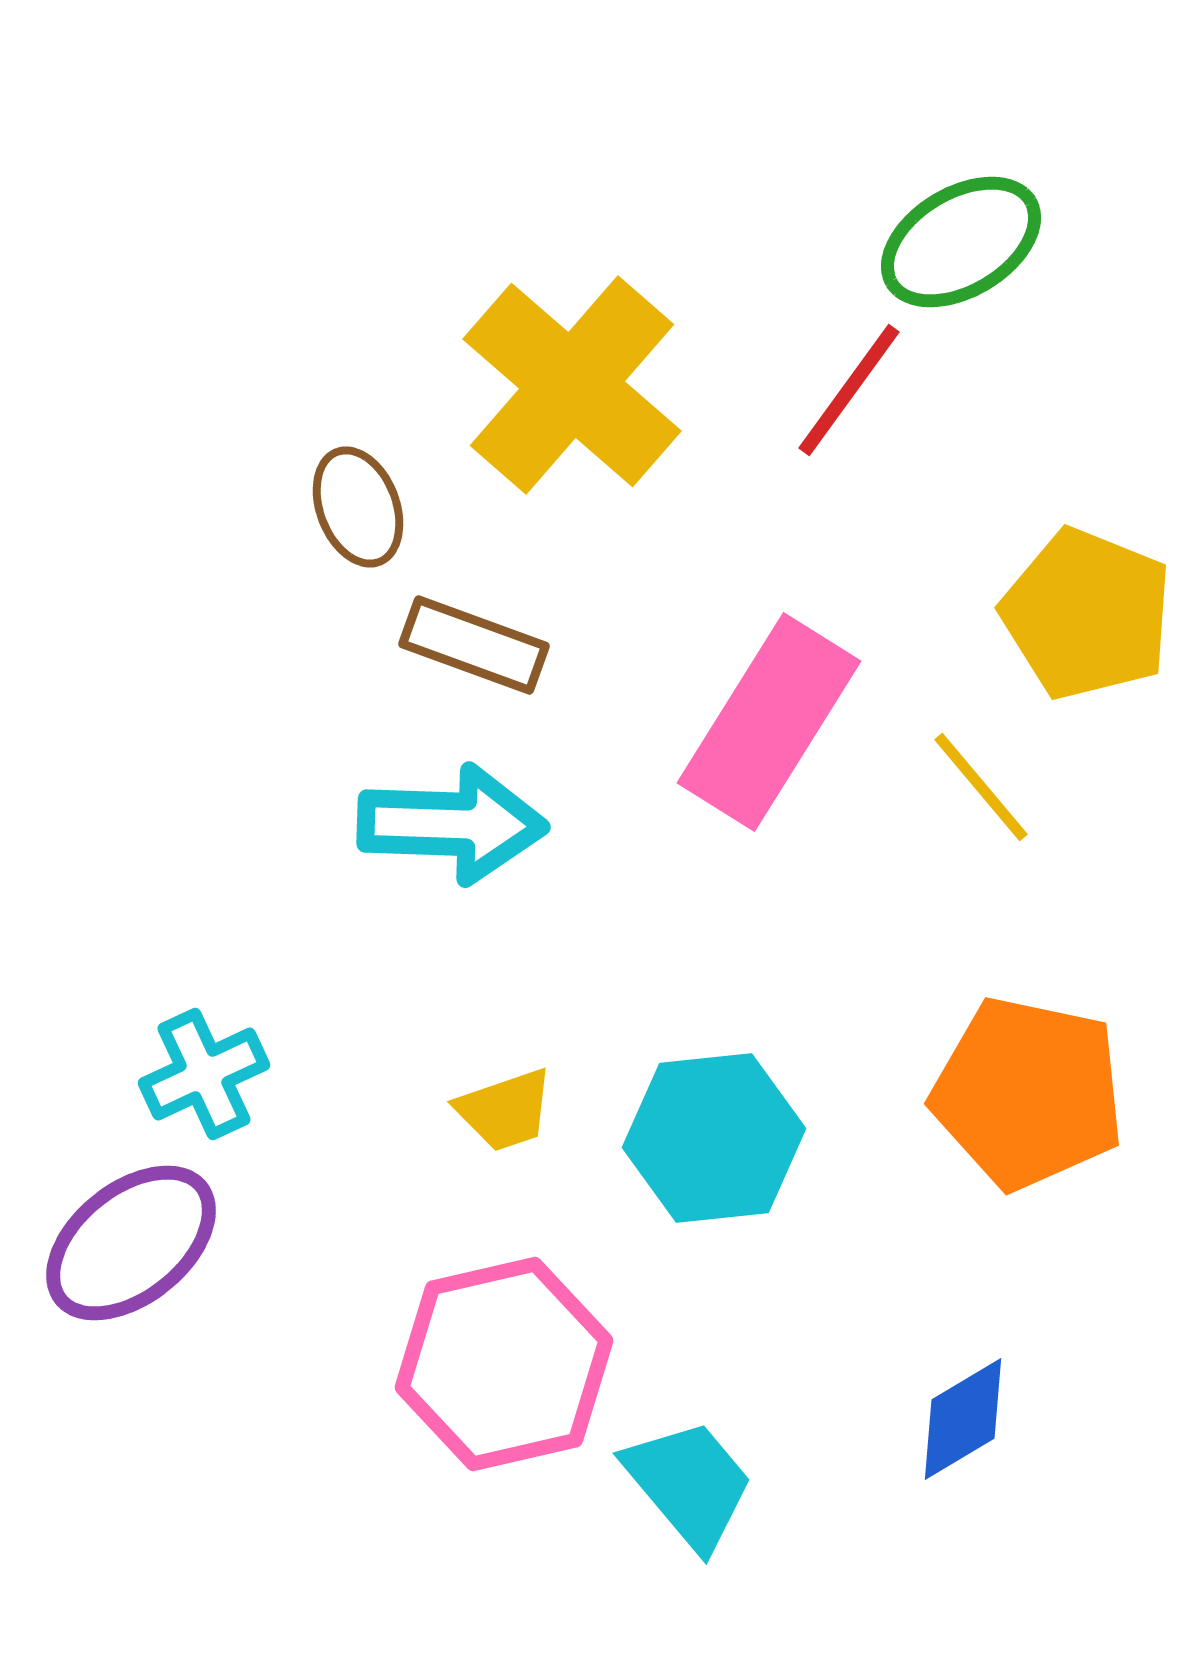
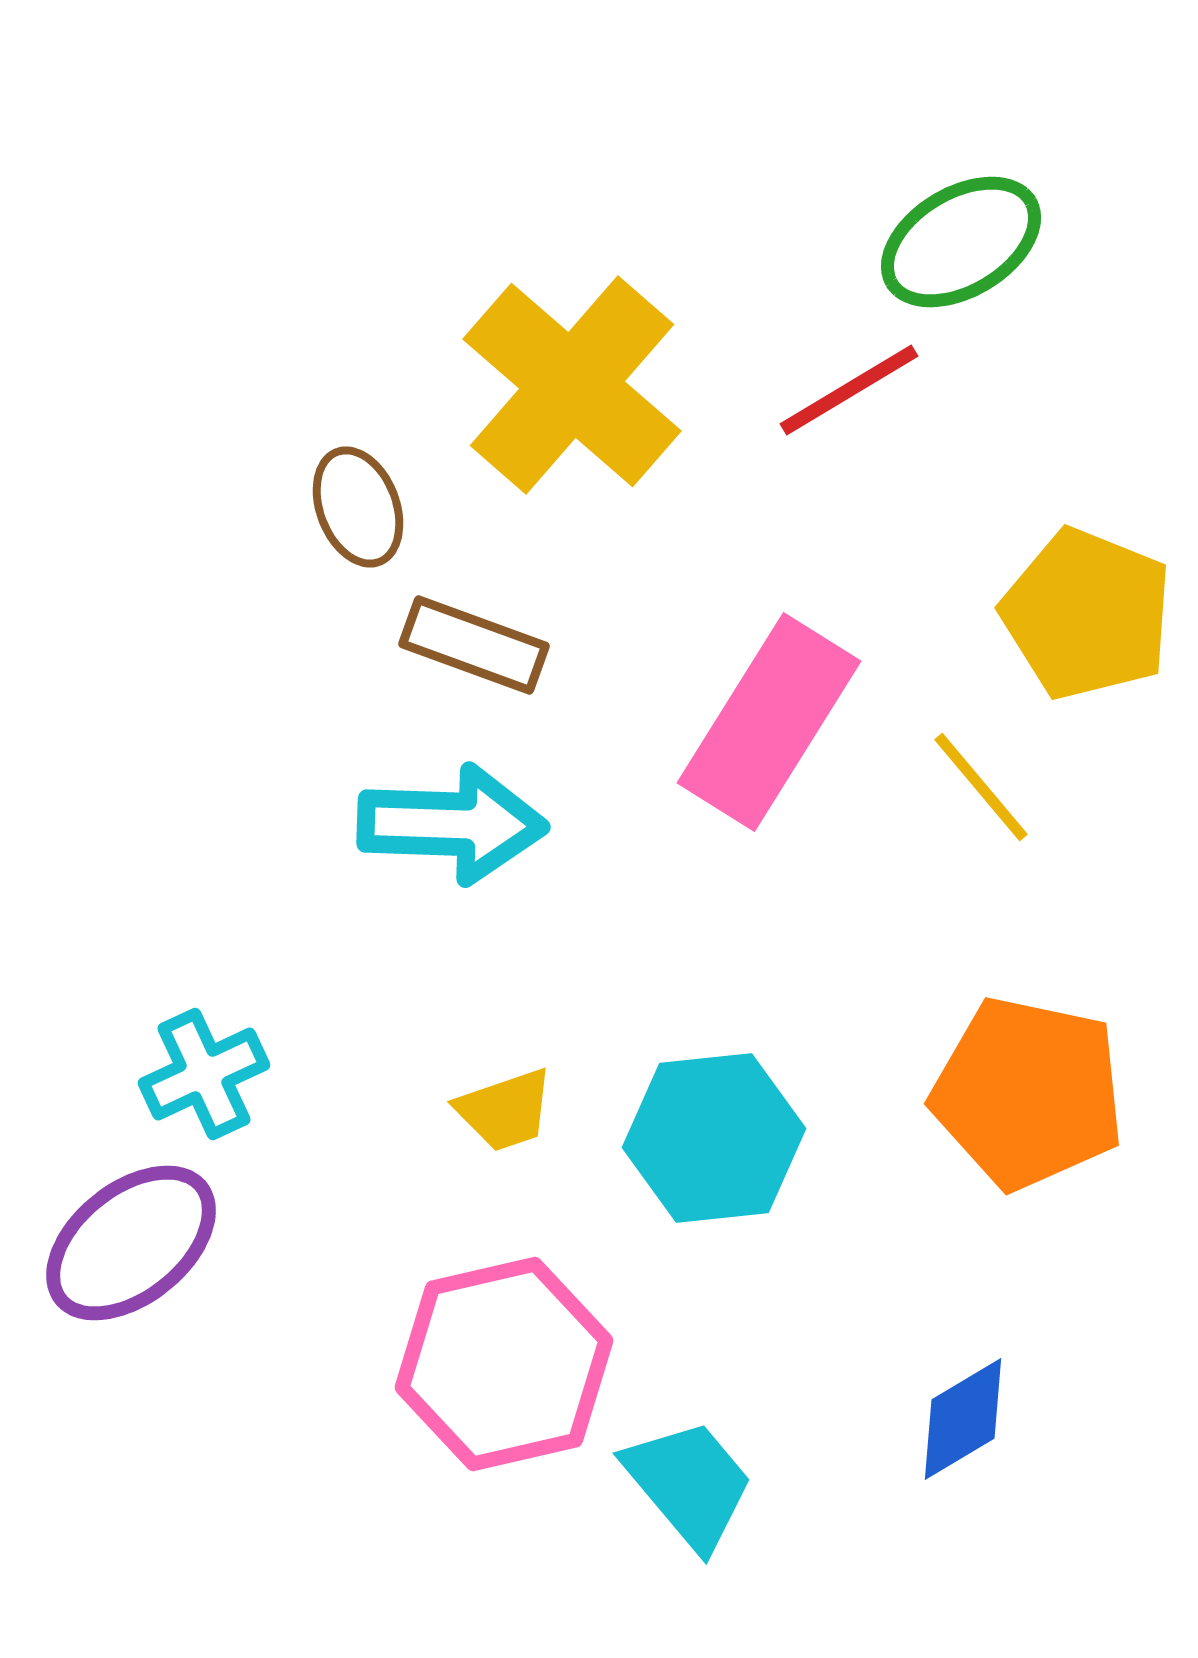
red line: rotated 23 degrees clockwise
